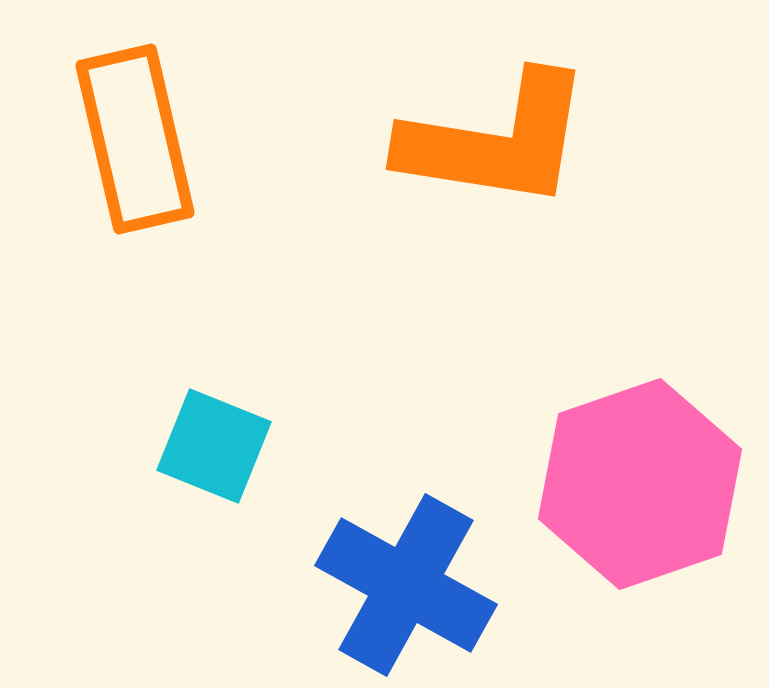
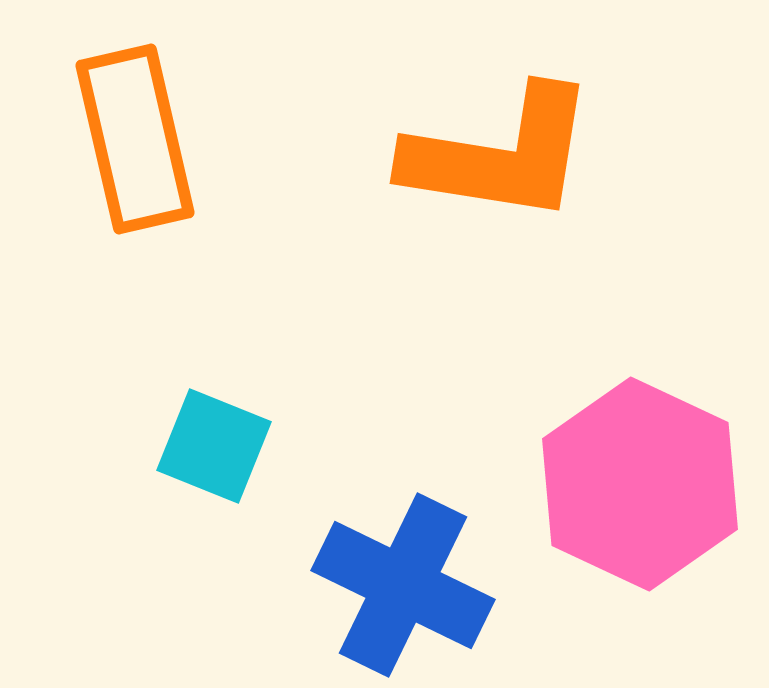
orange L-shape: moved 4 px right, 14 px down
pink hexagon: rotated 16 degrees counterclockwise
blue cross: moved 3 px left; rotated 3 degrees counterclockwise
